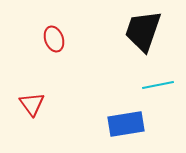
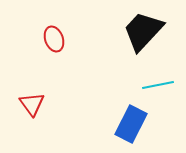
black trapezoid: rotated 24 degrees clockwise
blue rectangle: moved 5 px right; rotated 54 degrees counterclockwise
